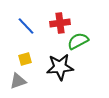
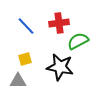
red cross: moved 1 px left
black star: rotated 16 degrees clockwise
gray triangle: rotated 18 degrees clockwise
